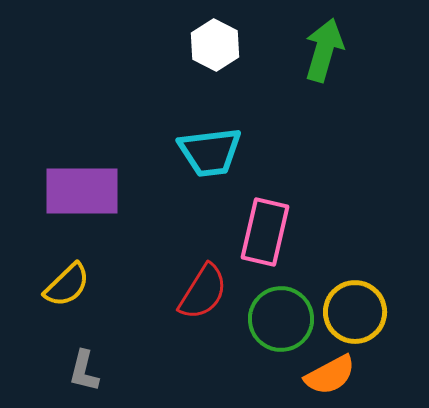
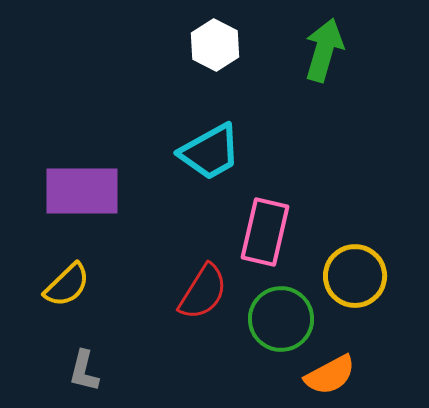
cyan trapezoid: rotated 22 degrees counterclockwise
yellow circle: moved 36 px up
